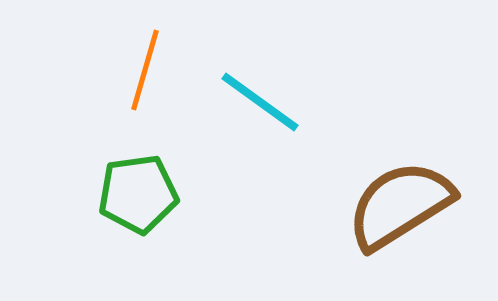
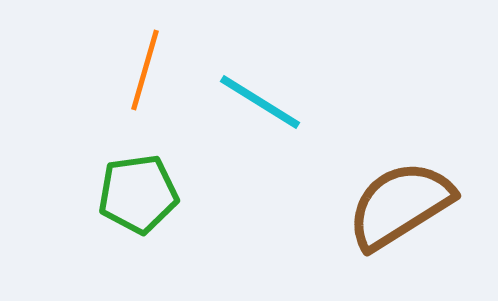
cyan line: rotated 4 degrees counterclockwise
